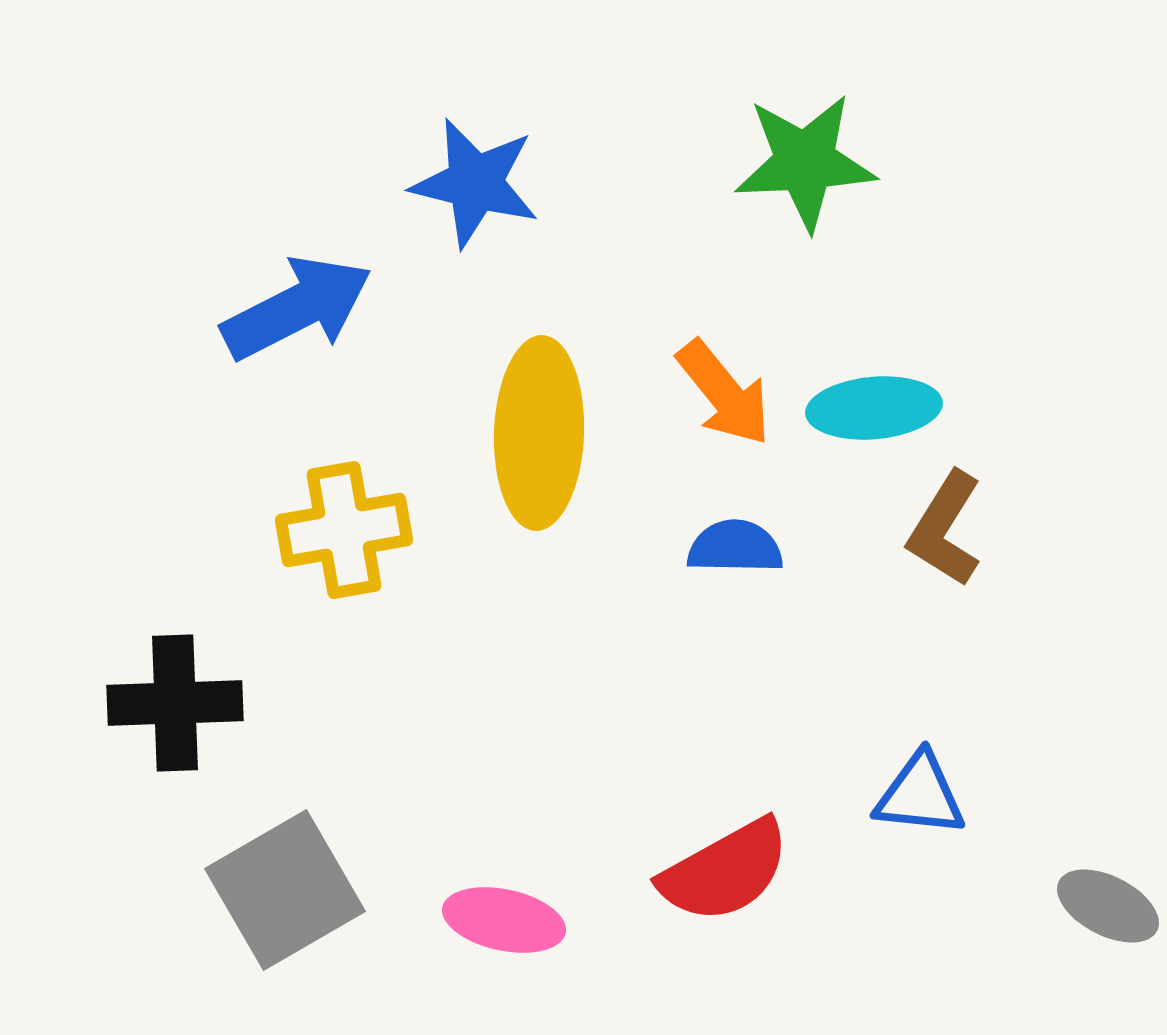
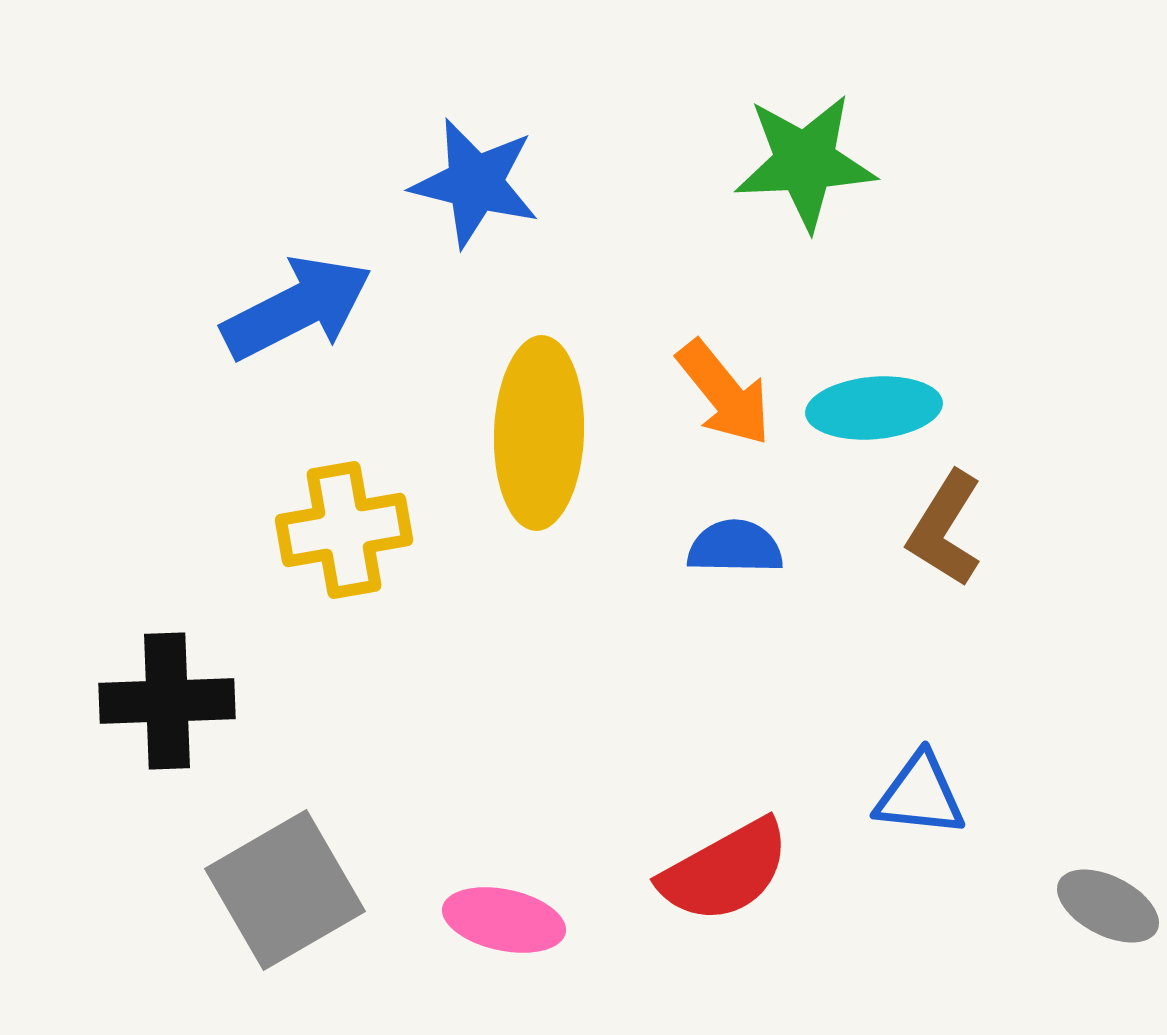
black cross: moved 8 px left, 2 px up
